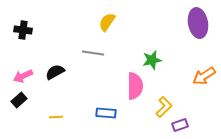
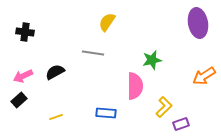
black cross: moved 2 px right, 2 px down
yellow line: rotated 16 degrees counterclockwise
purple rectangle: moved 1 px right, 1 px up
